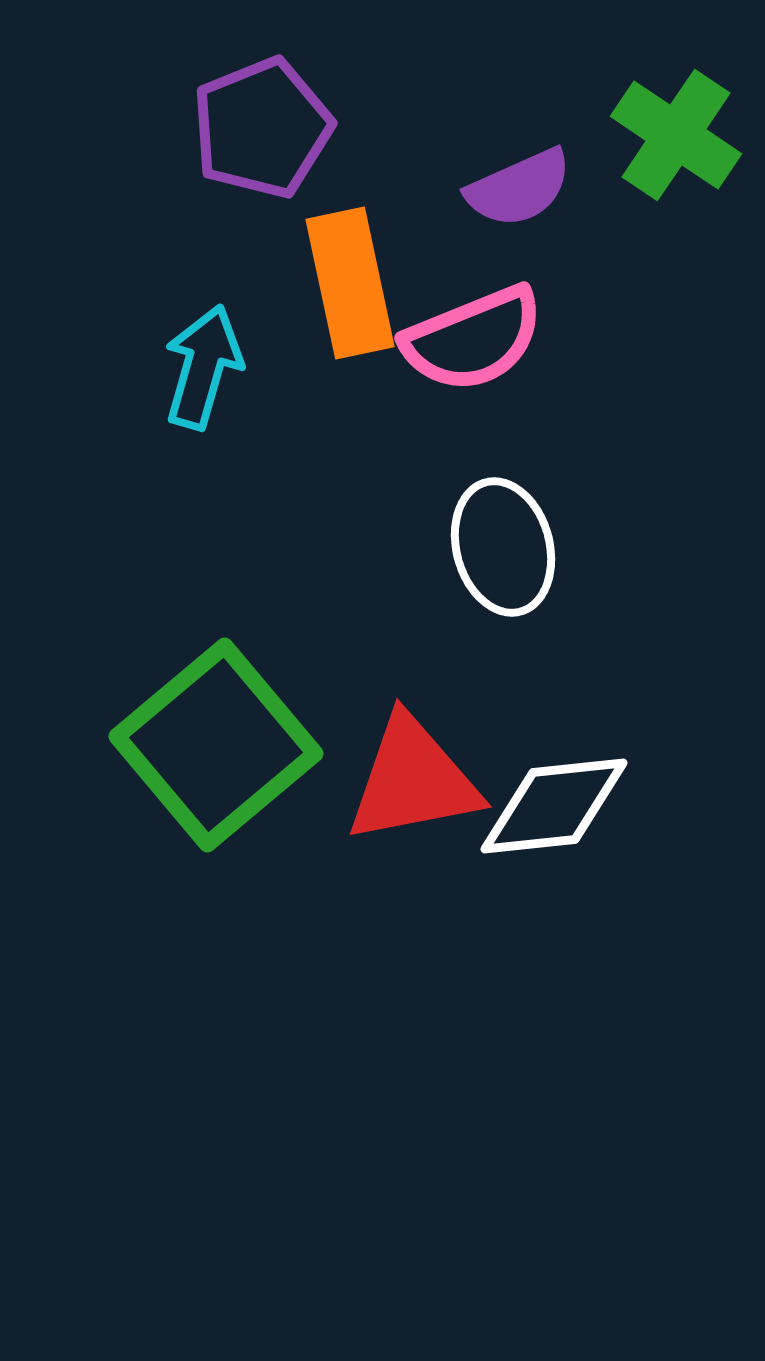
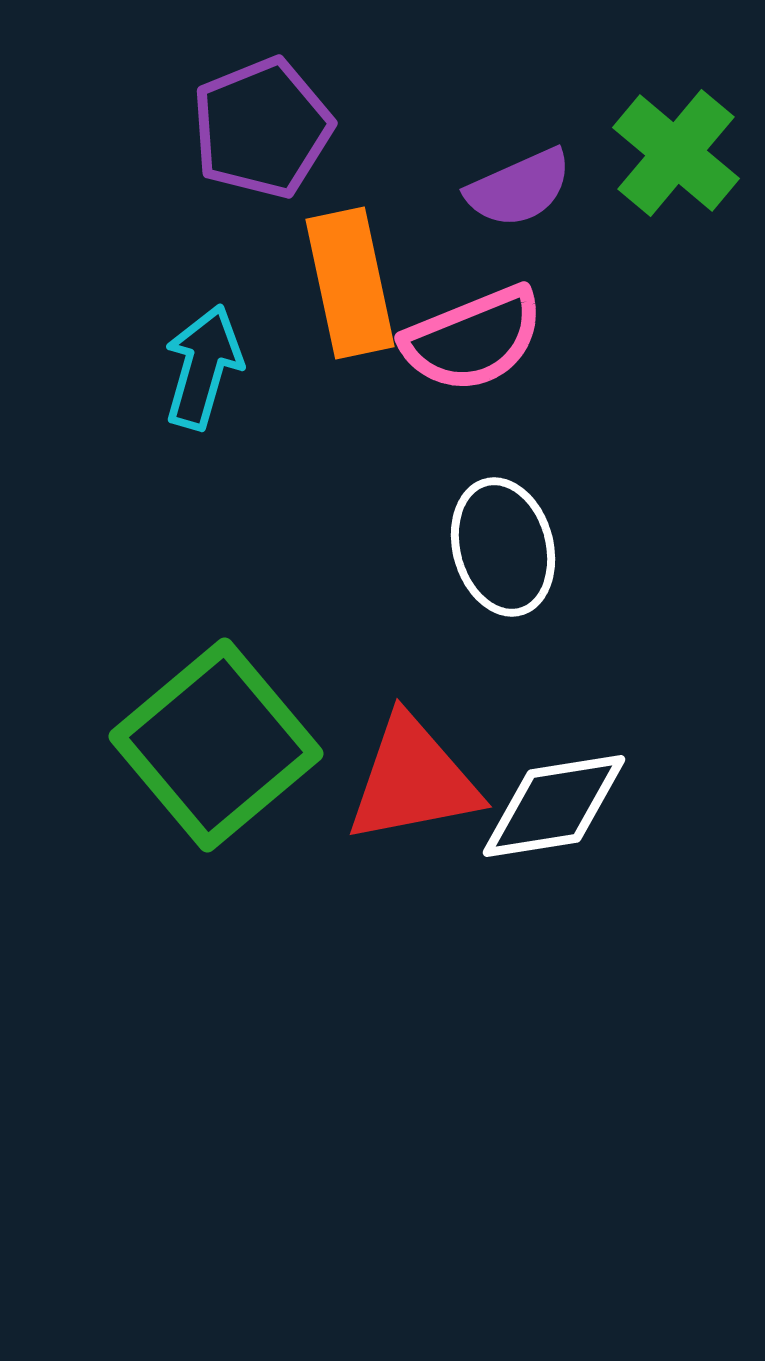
green cross: moved 18 px down; rotated 6 degrees clockwise
white diamond: rotated 3 degrees counterclockwise
